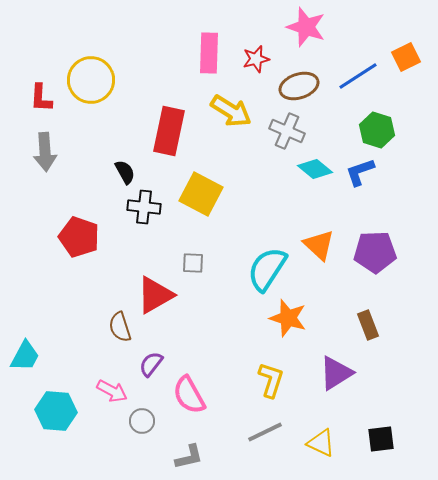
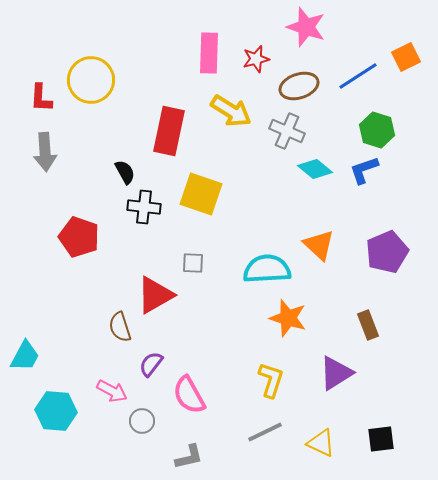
blue L-shape: moved 4 px right, 2 px up
yellow square: rotated 9 degrees counterclockwise
purple pentagon: moved 12 px right; rotated 21 degrees counterclockwise
cyan semicircle: rotated 54 degrees clockwise
